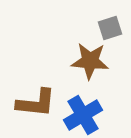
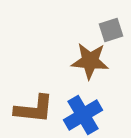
gray square: moved 1 px right, 2 px down
brown L-shape: moved 2 px left, 6 px down
